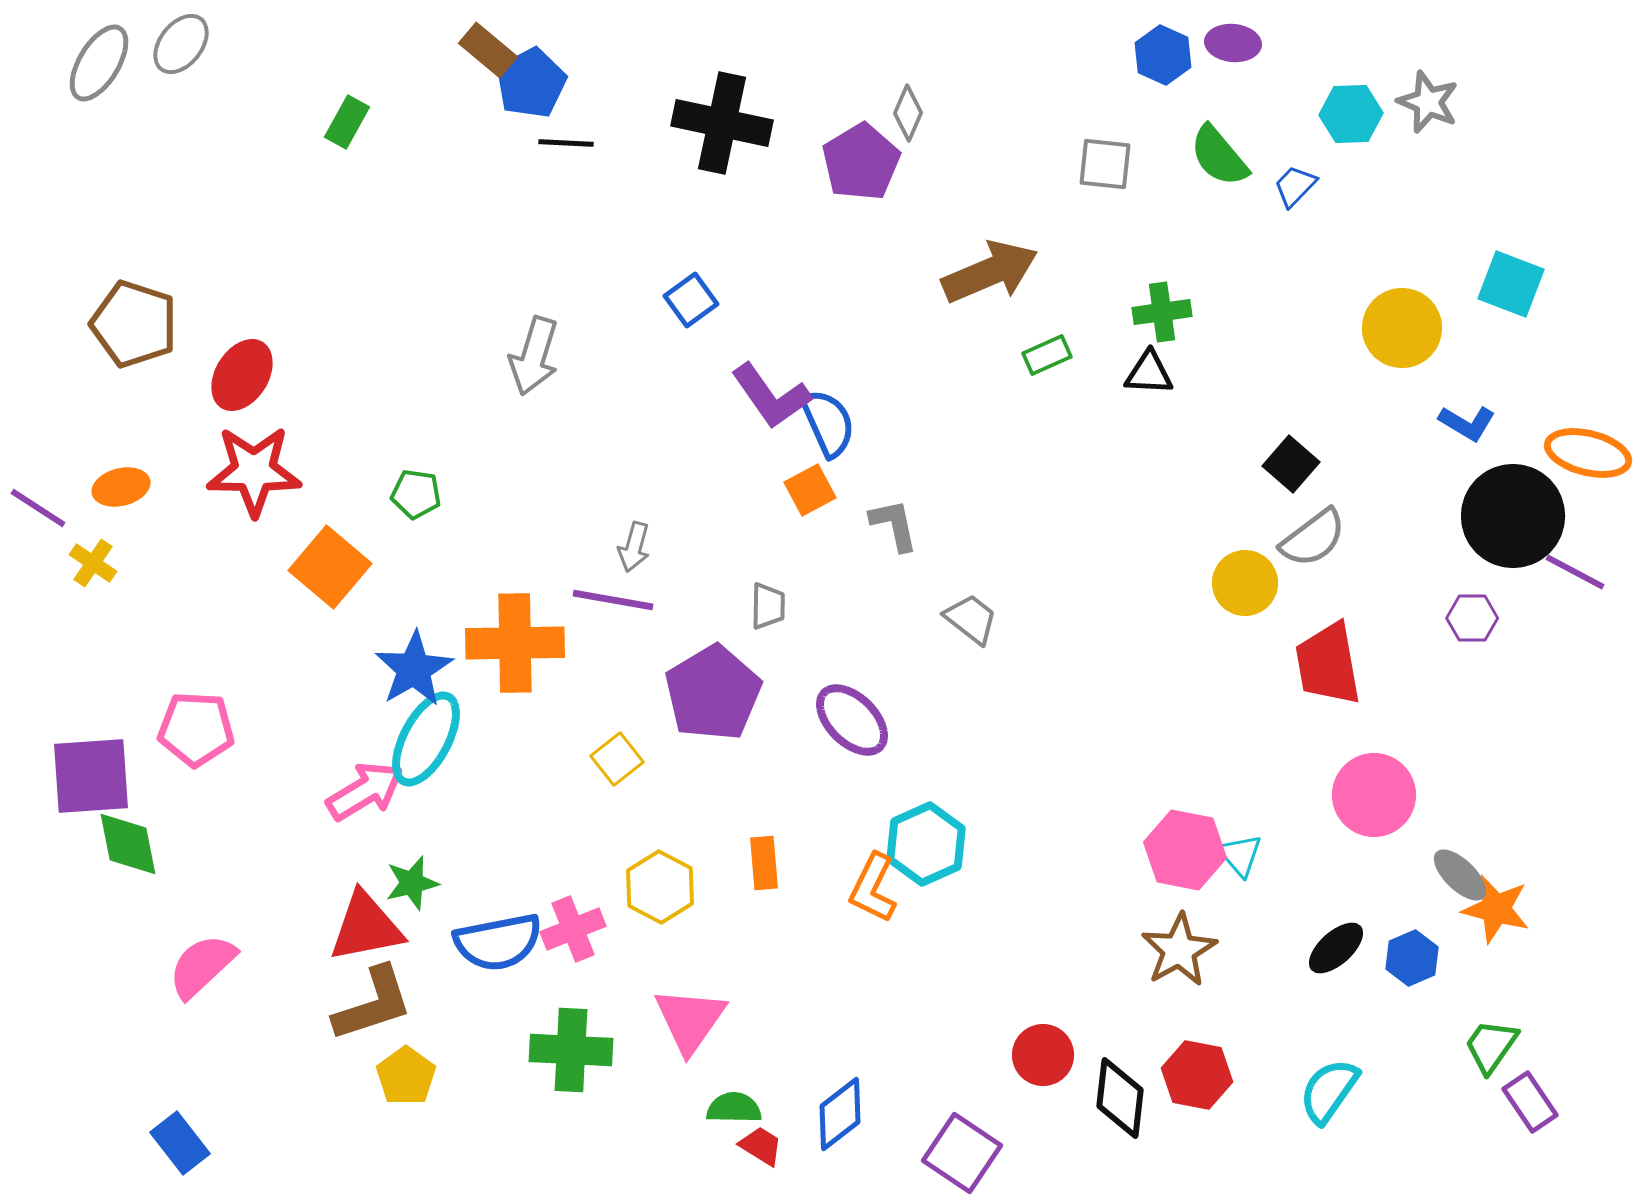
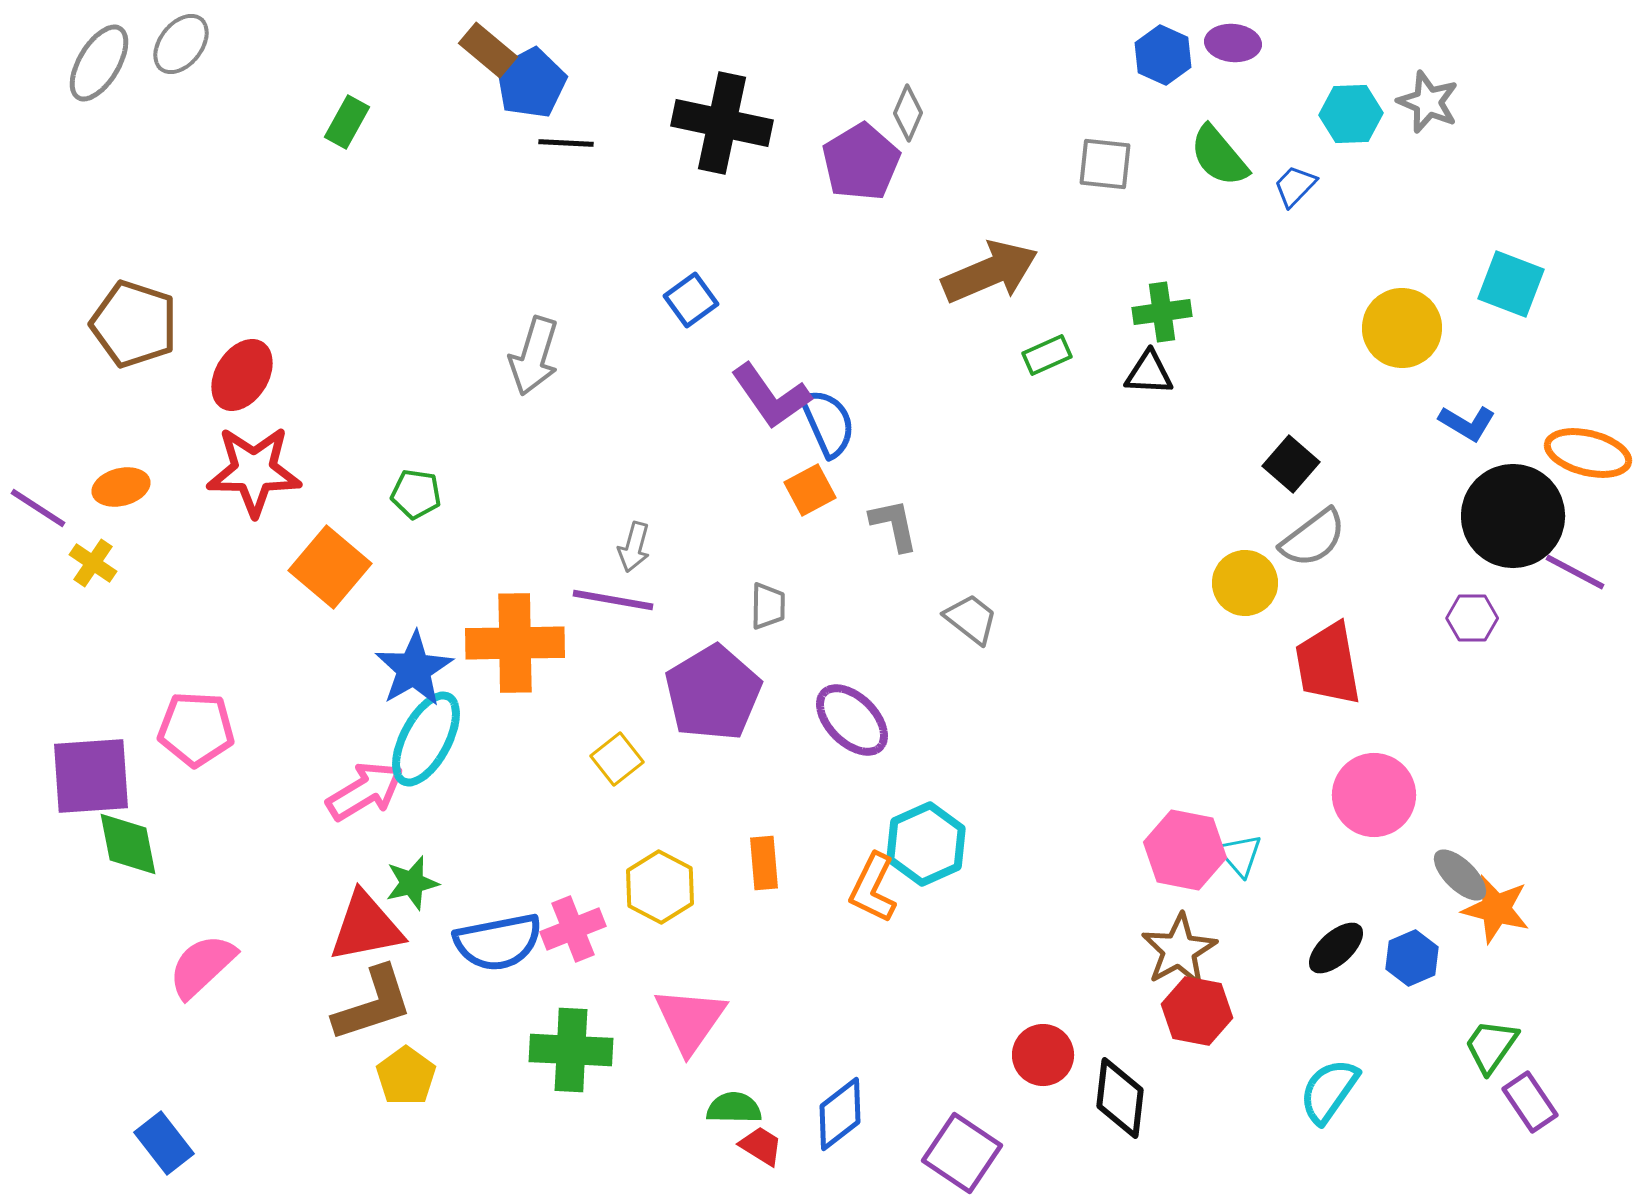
red hexagon at (1197, 1075): moved 64 px up
blue rectangle at (180, 1143): moved 16 px left
